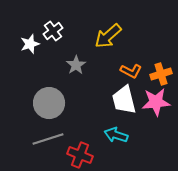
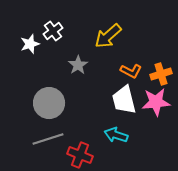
gray star: moved 2 px right
